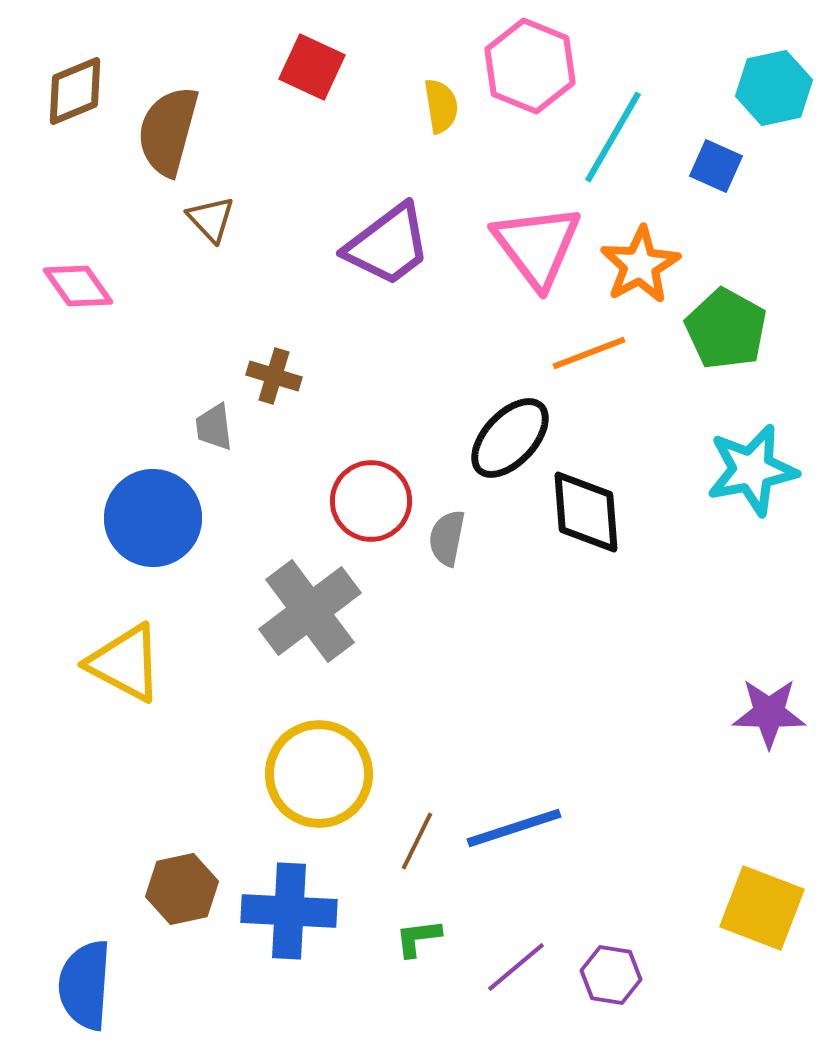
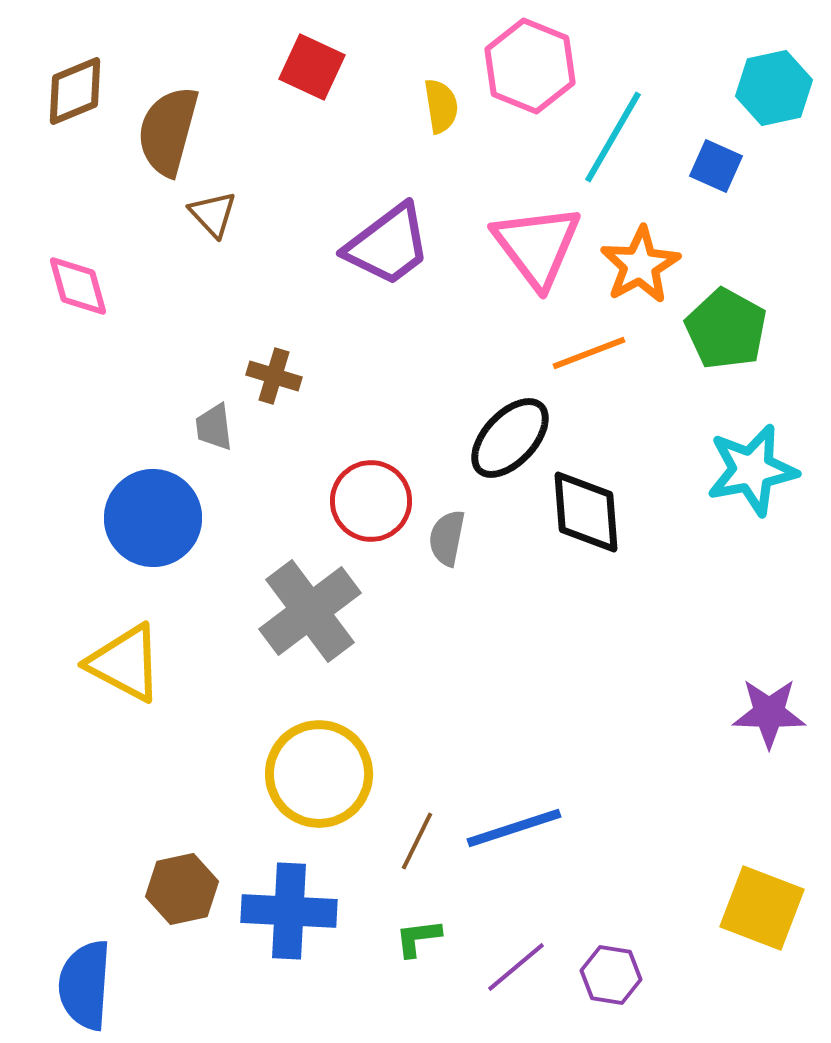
brown triangle: moved 2 px right, 5 px up
pink diamond: rotated 20 degrees clockwise
